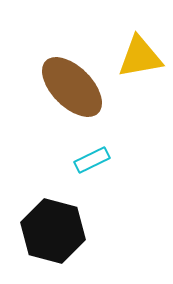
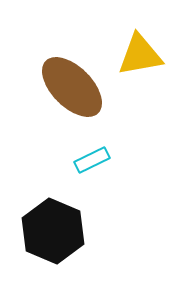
yellow triangle: moved 2 px up
black hexagon: rotated 8 degrees clockwise
